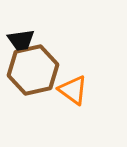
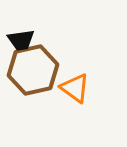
orange triangle: moved 2 px right, 2 px up
